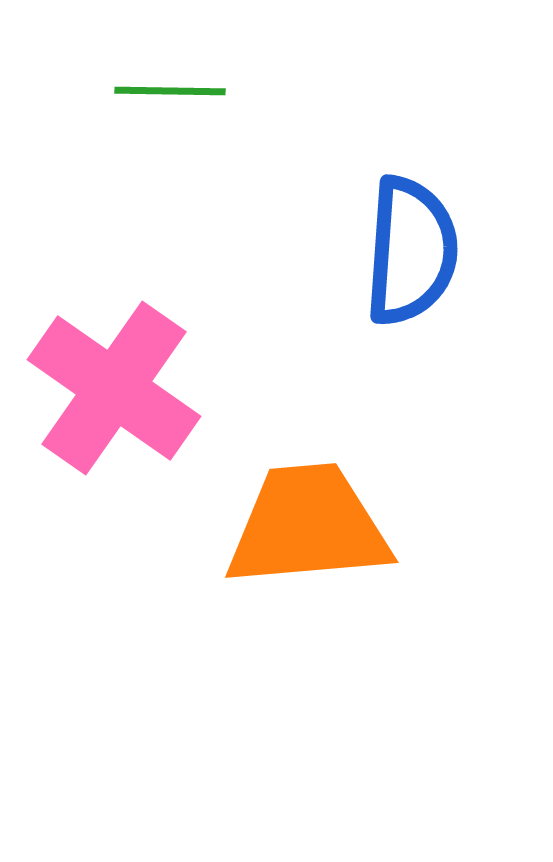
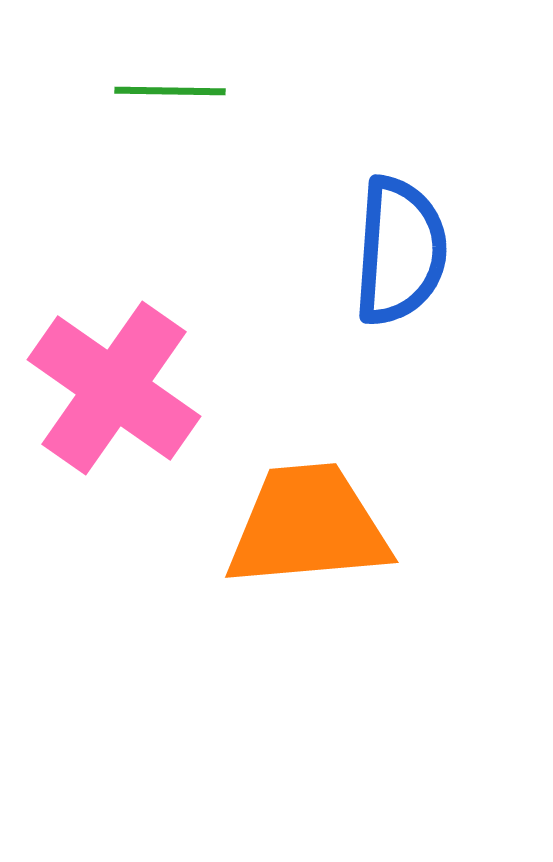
blue semicircle: moved 11 px left
